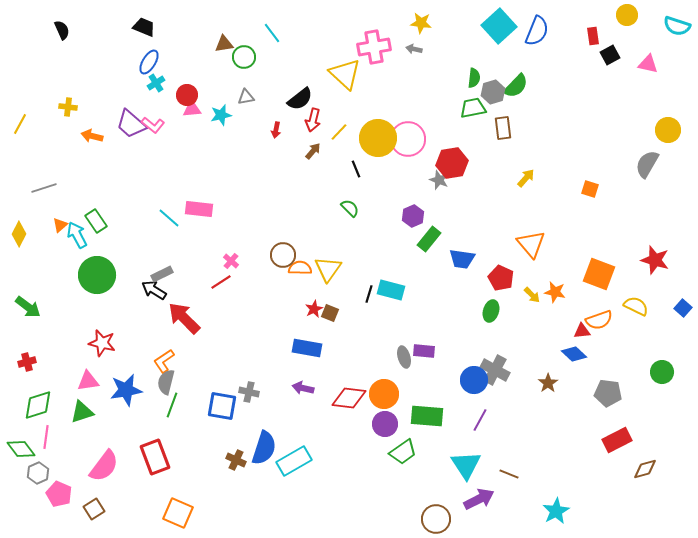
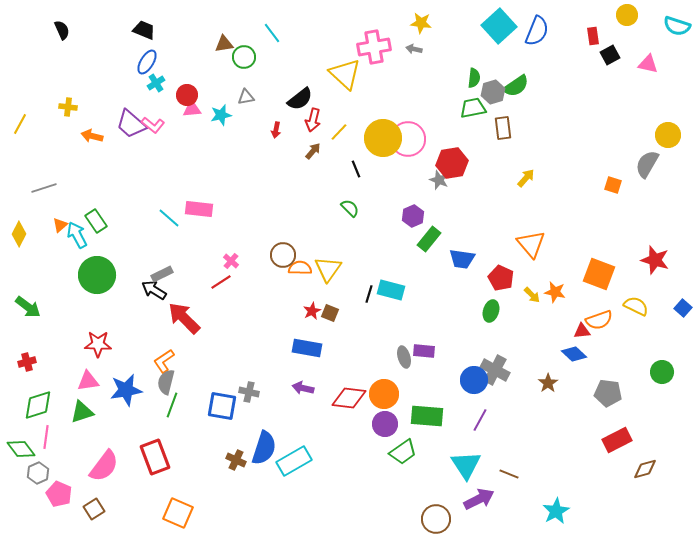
black trapezoid at (144, 27): moved 3 px down
blue ellipse at (149, 62): moved 2 px left
green semicircle at (516, 86): rotated 12 degrees clockwise
yellow circle at (668, 130): moved 5 px down
yellow circle at (378, 138): moved 5 px right
orange square at (590, 189): moved 23 px right, 4 px up
red star at (314, 309): moved 2 px left, 2 px down
red star at (102, 343): moved 4 px left, 1 px down; rotated 12 degrees counterclockwise
